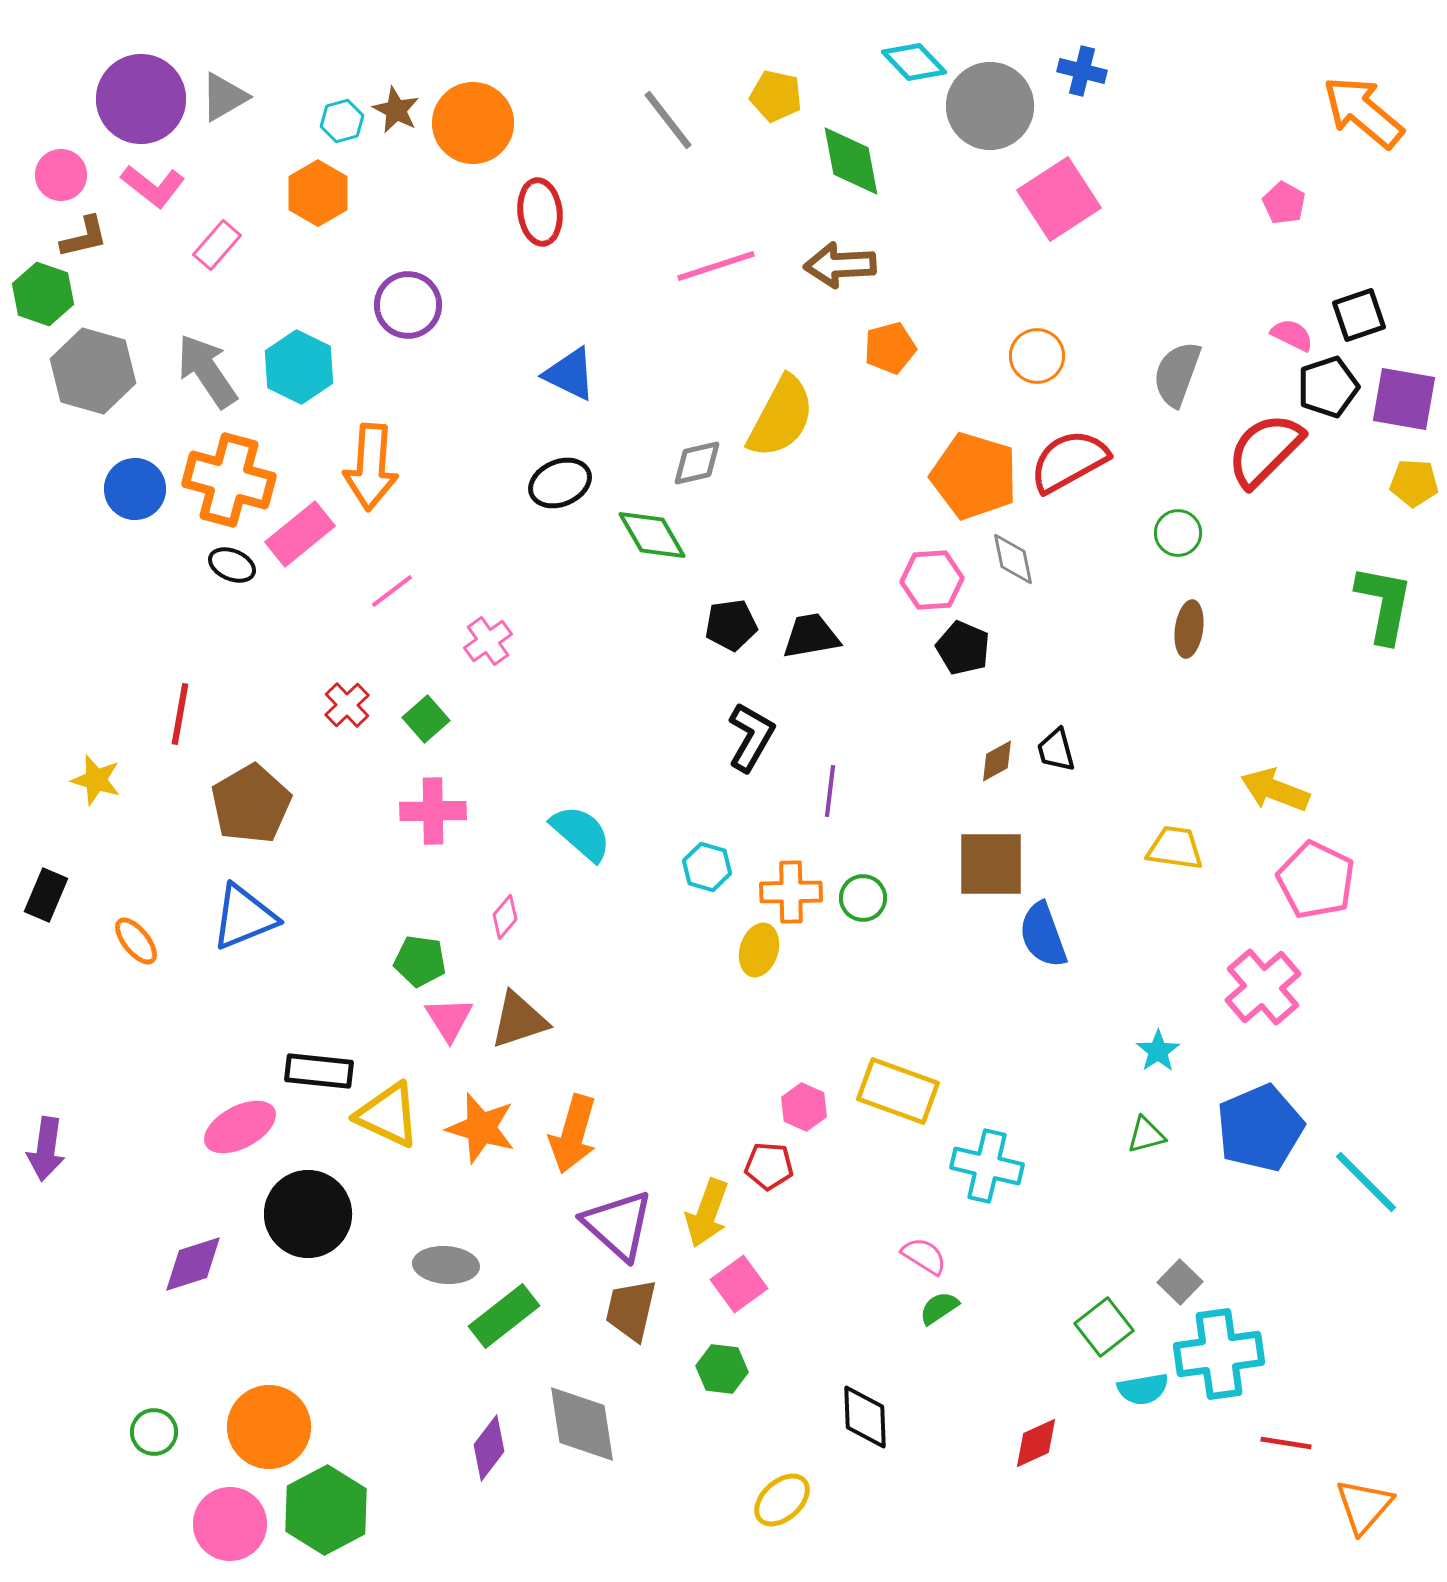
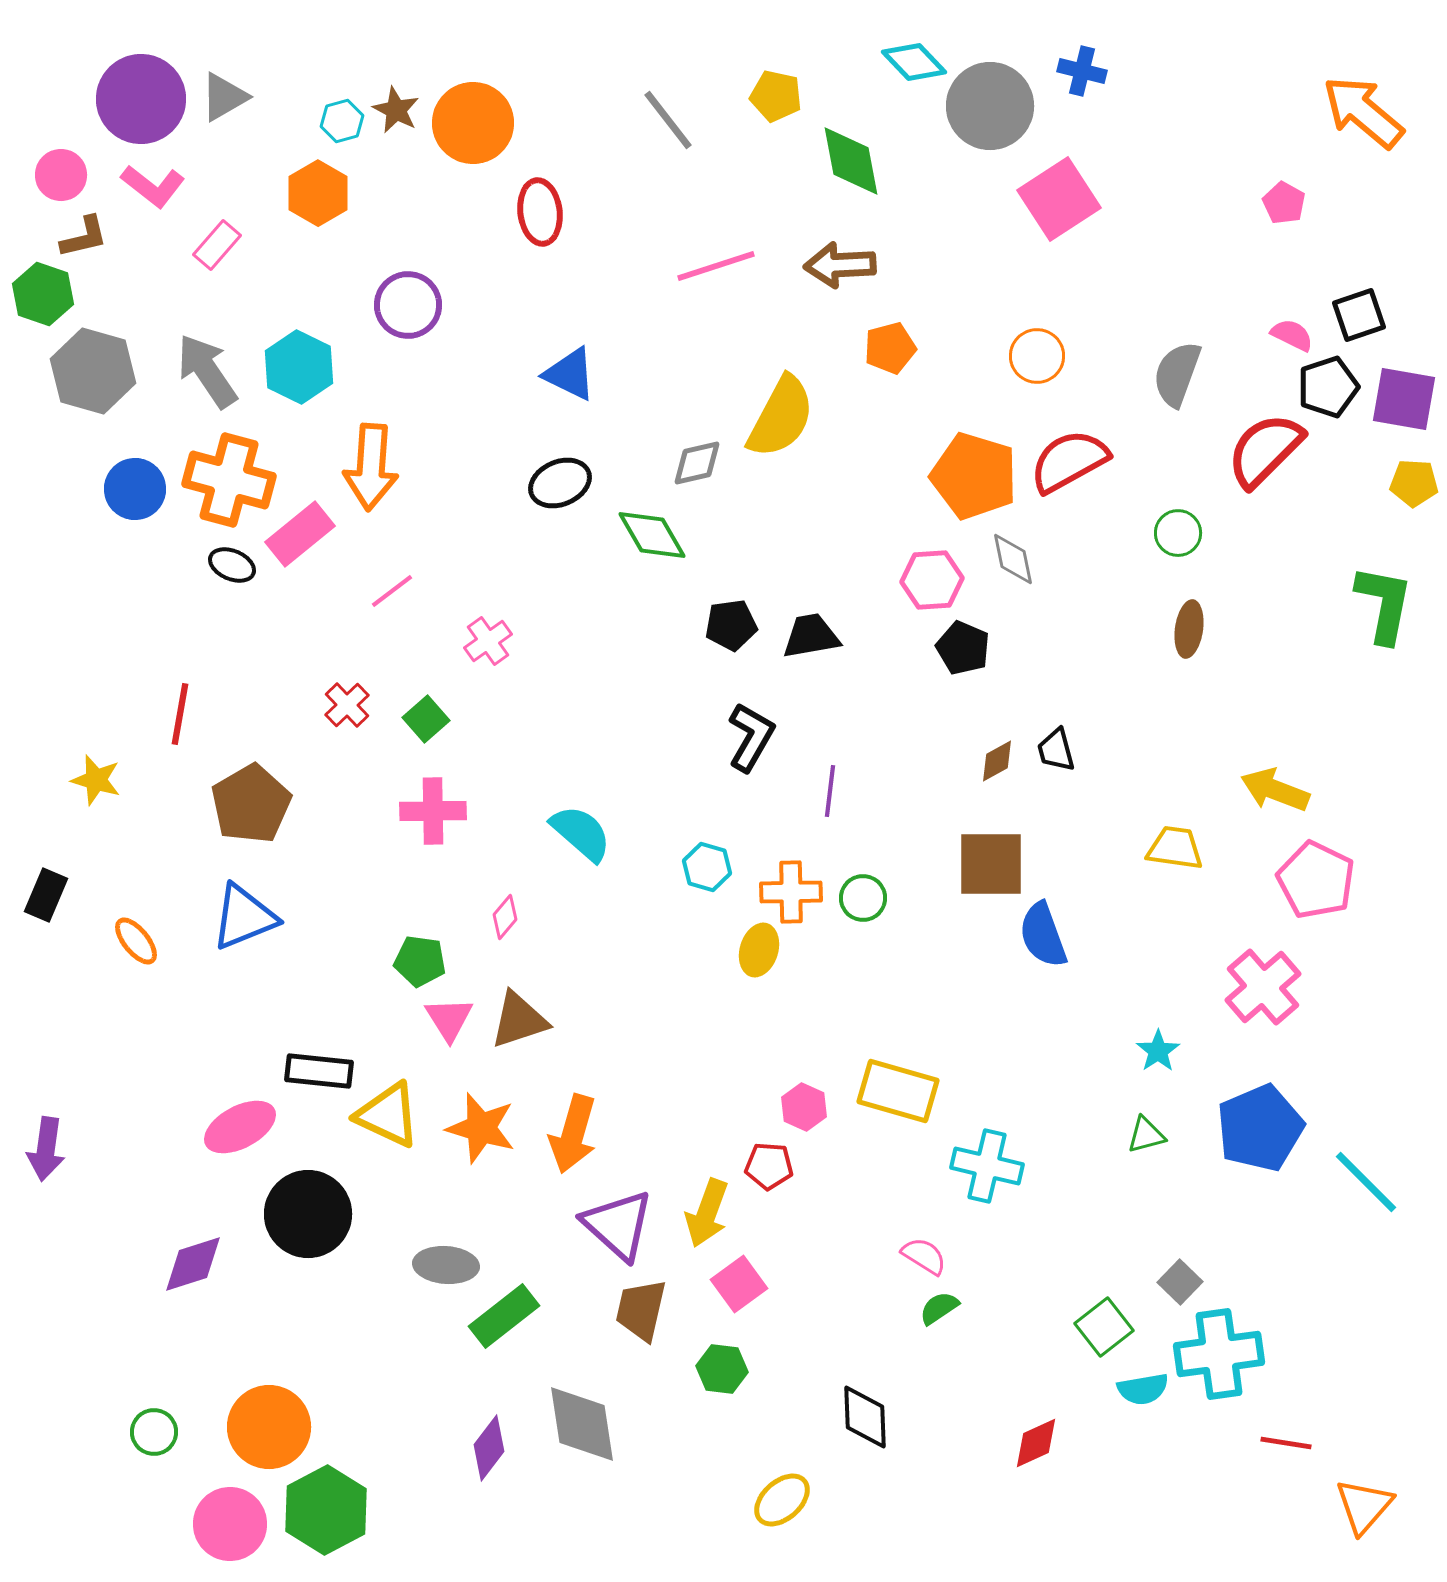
yellow rectangle at (898, 1091): rotated 4 degrees counterclockwise
brown trapezoid at (631, 1310): moved 10 px right
